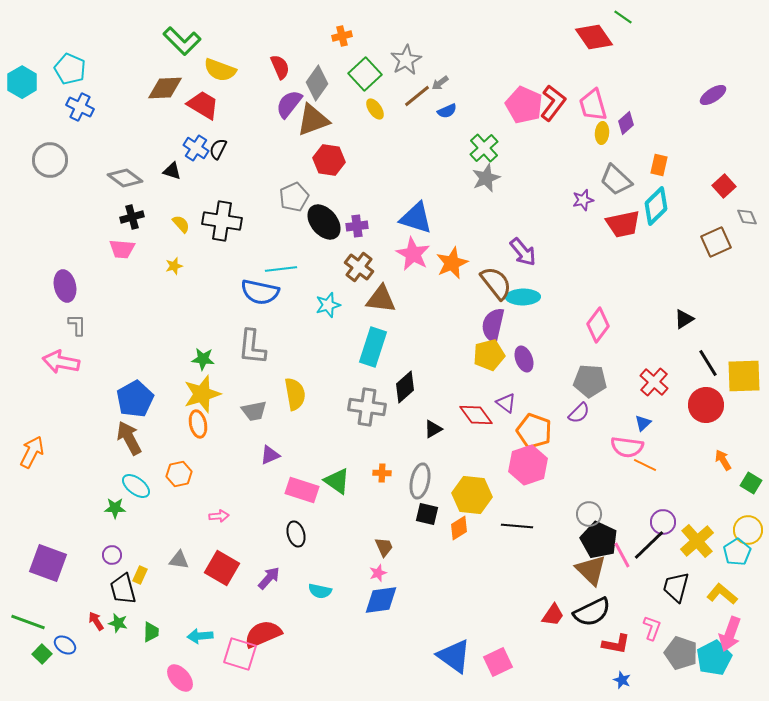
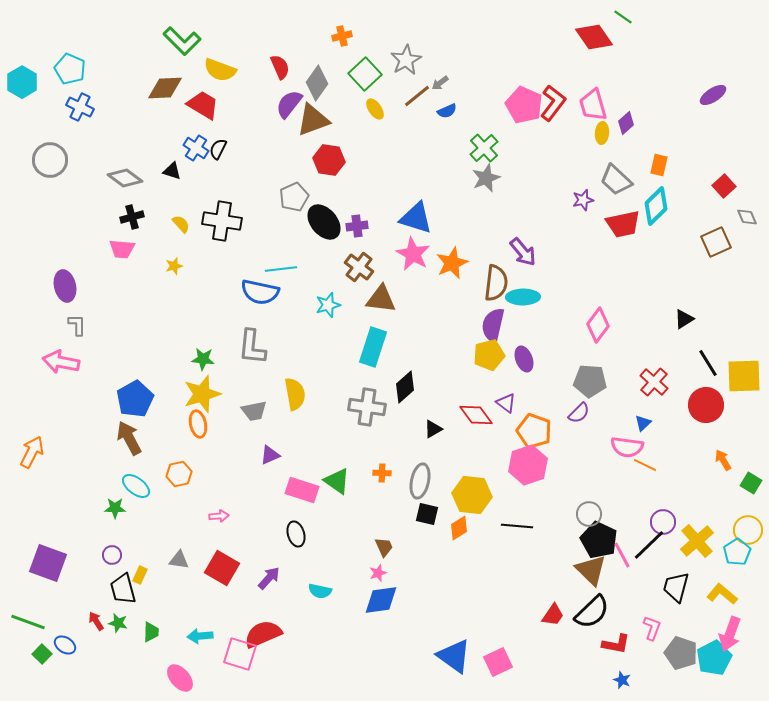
brown semicircle at (496, 283): rotated 45 degrees clockwise
black semicircle at (592, 612): rotated 18 degrees counterclockwise
